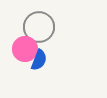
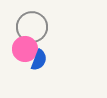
gray circle: moved 7 px left
